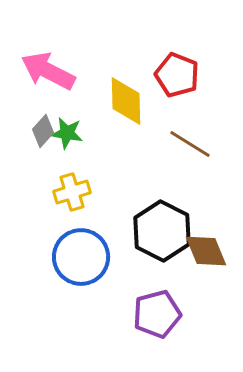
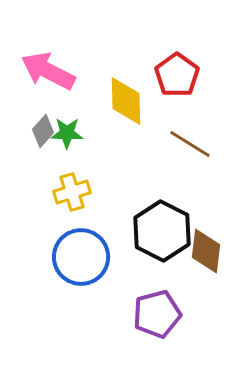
red pentagon: rotated 15 degrees clockwise
green star: rotated 8 degrees counterclockwise
brown diamond: rotated 30 degrees clockwise
